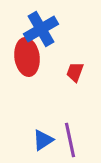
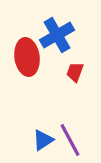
blue cross: moved 16 px right, 6 px down
purple line: rotated 16 degrees counterclockwise
